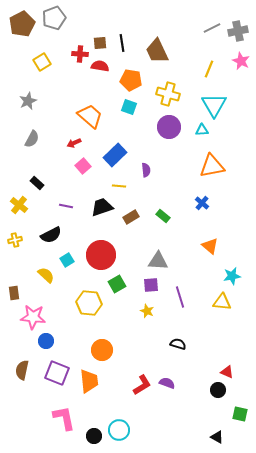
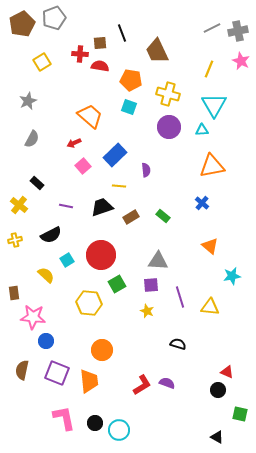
black line at (122, 43): moved 10 px up; rotated 12 degrees counterclockwise
yellow triangle at (222, 302): moved 12 px left, 5 px down
black circle at (94, 436): moved 1 px right, 13 px up
